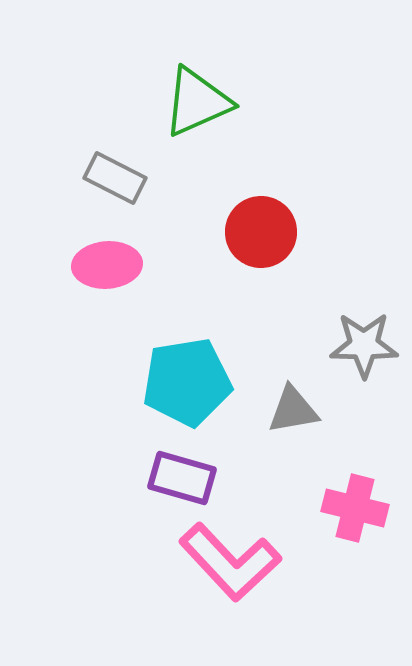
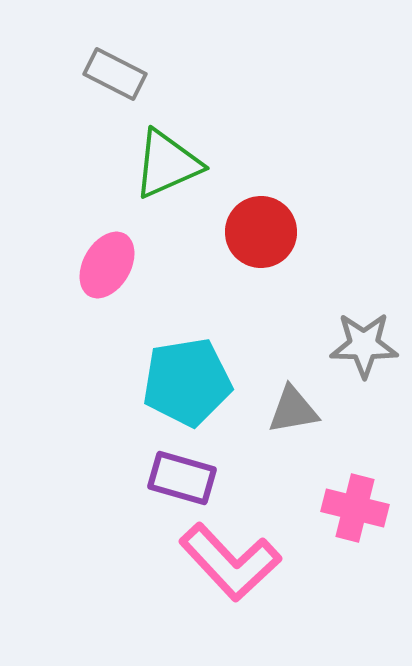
green triangle: moved 30 px left, 62 px down
gray rectangle: moved 104 px up
pink ellipse: rotated 56 degrees counterclockwise
